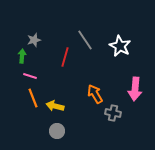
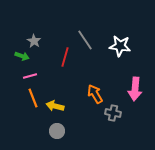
gray star: moved 1 px down; rotated 24 degrees counterclockwise
white star: rotated 20 degrees counterclockwise
green arrow: rotated 104 degrees clockwise
pink line: rotated 32 degrees counterclockwise
